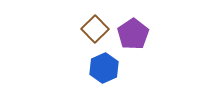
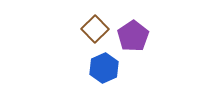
purple pentagon: moved 2 px down
